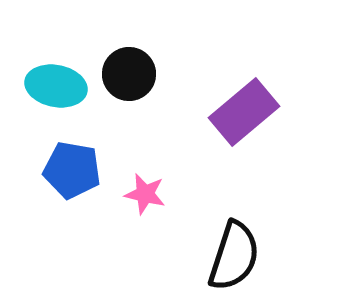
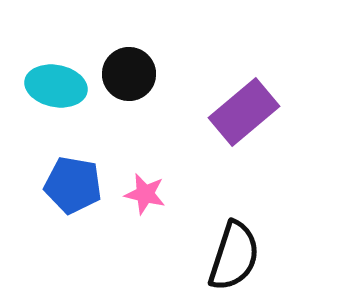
blue pentagon: moved 1 px right, 15 px down
